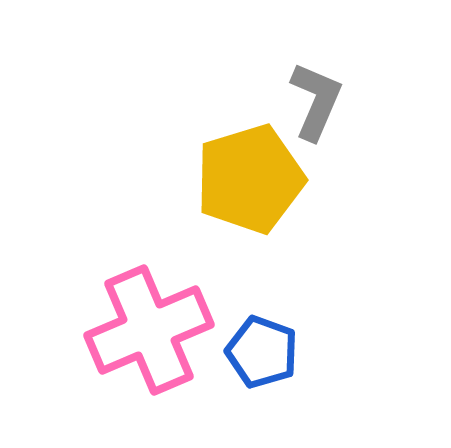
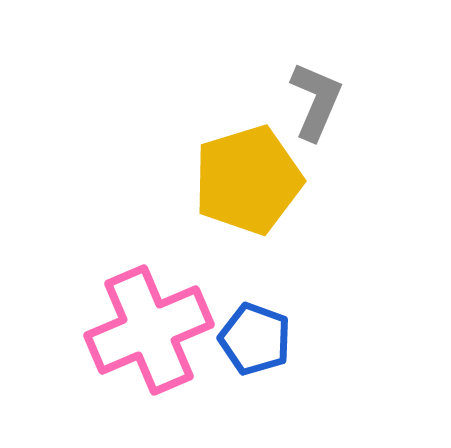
yellow pentagon: moved 2 px left, 1 px down
blue pentagon: moved 7 px left, 13 px up
